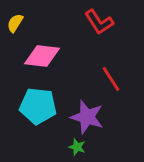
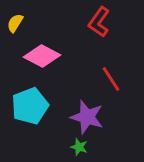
red L-shape: rotated 68 degrees clockwise
pink diamond: rotated 21 degrees clockwise
cyan pentagon: moved 8 px left; rotated 27 degrees counterclockwise
green star: moved 2 px right
